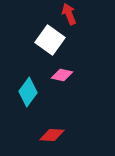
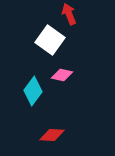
cyan diamond: moved 5 px right, 1 px up
